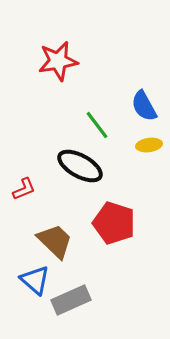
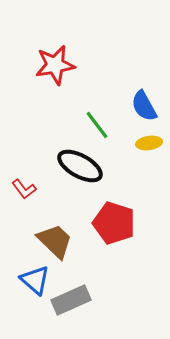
red star: moved 3 px left, 4 px down
yellow ellipse: moved 2 px up
red L-shape: rotated 75 degrees clockwise
